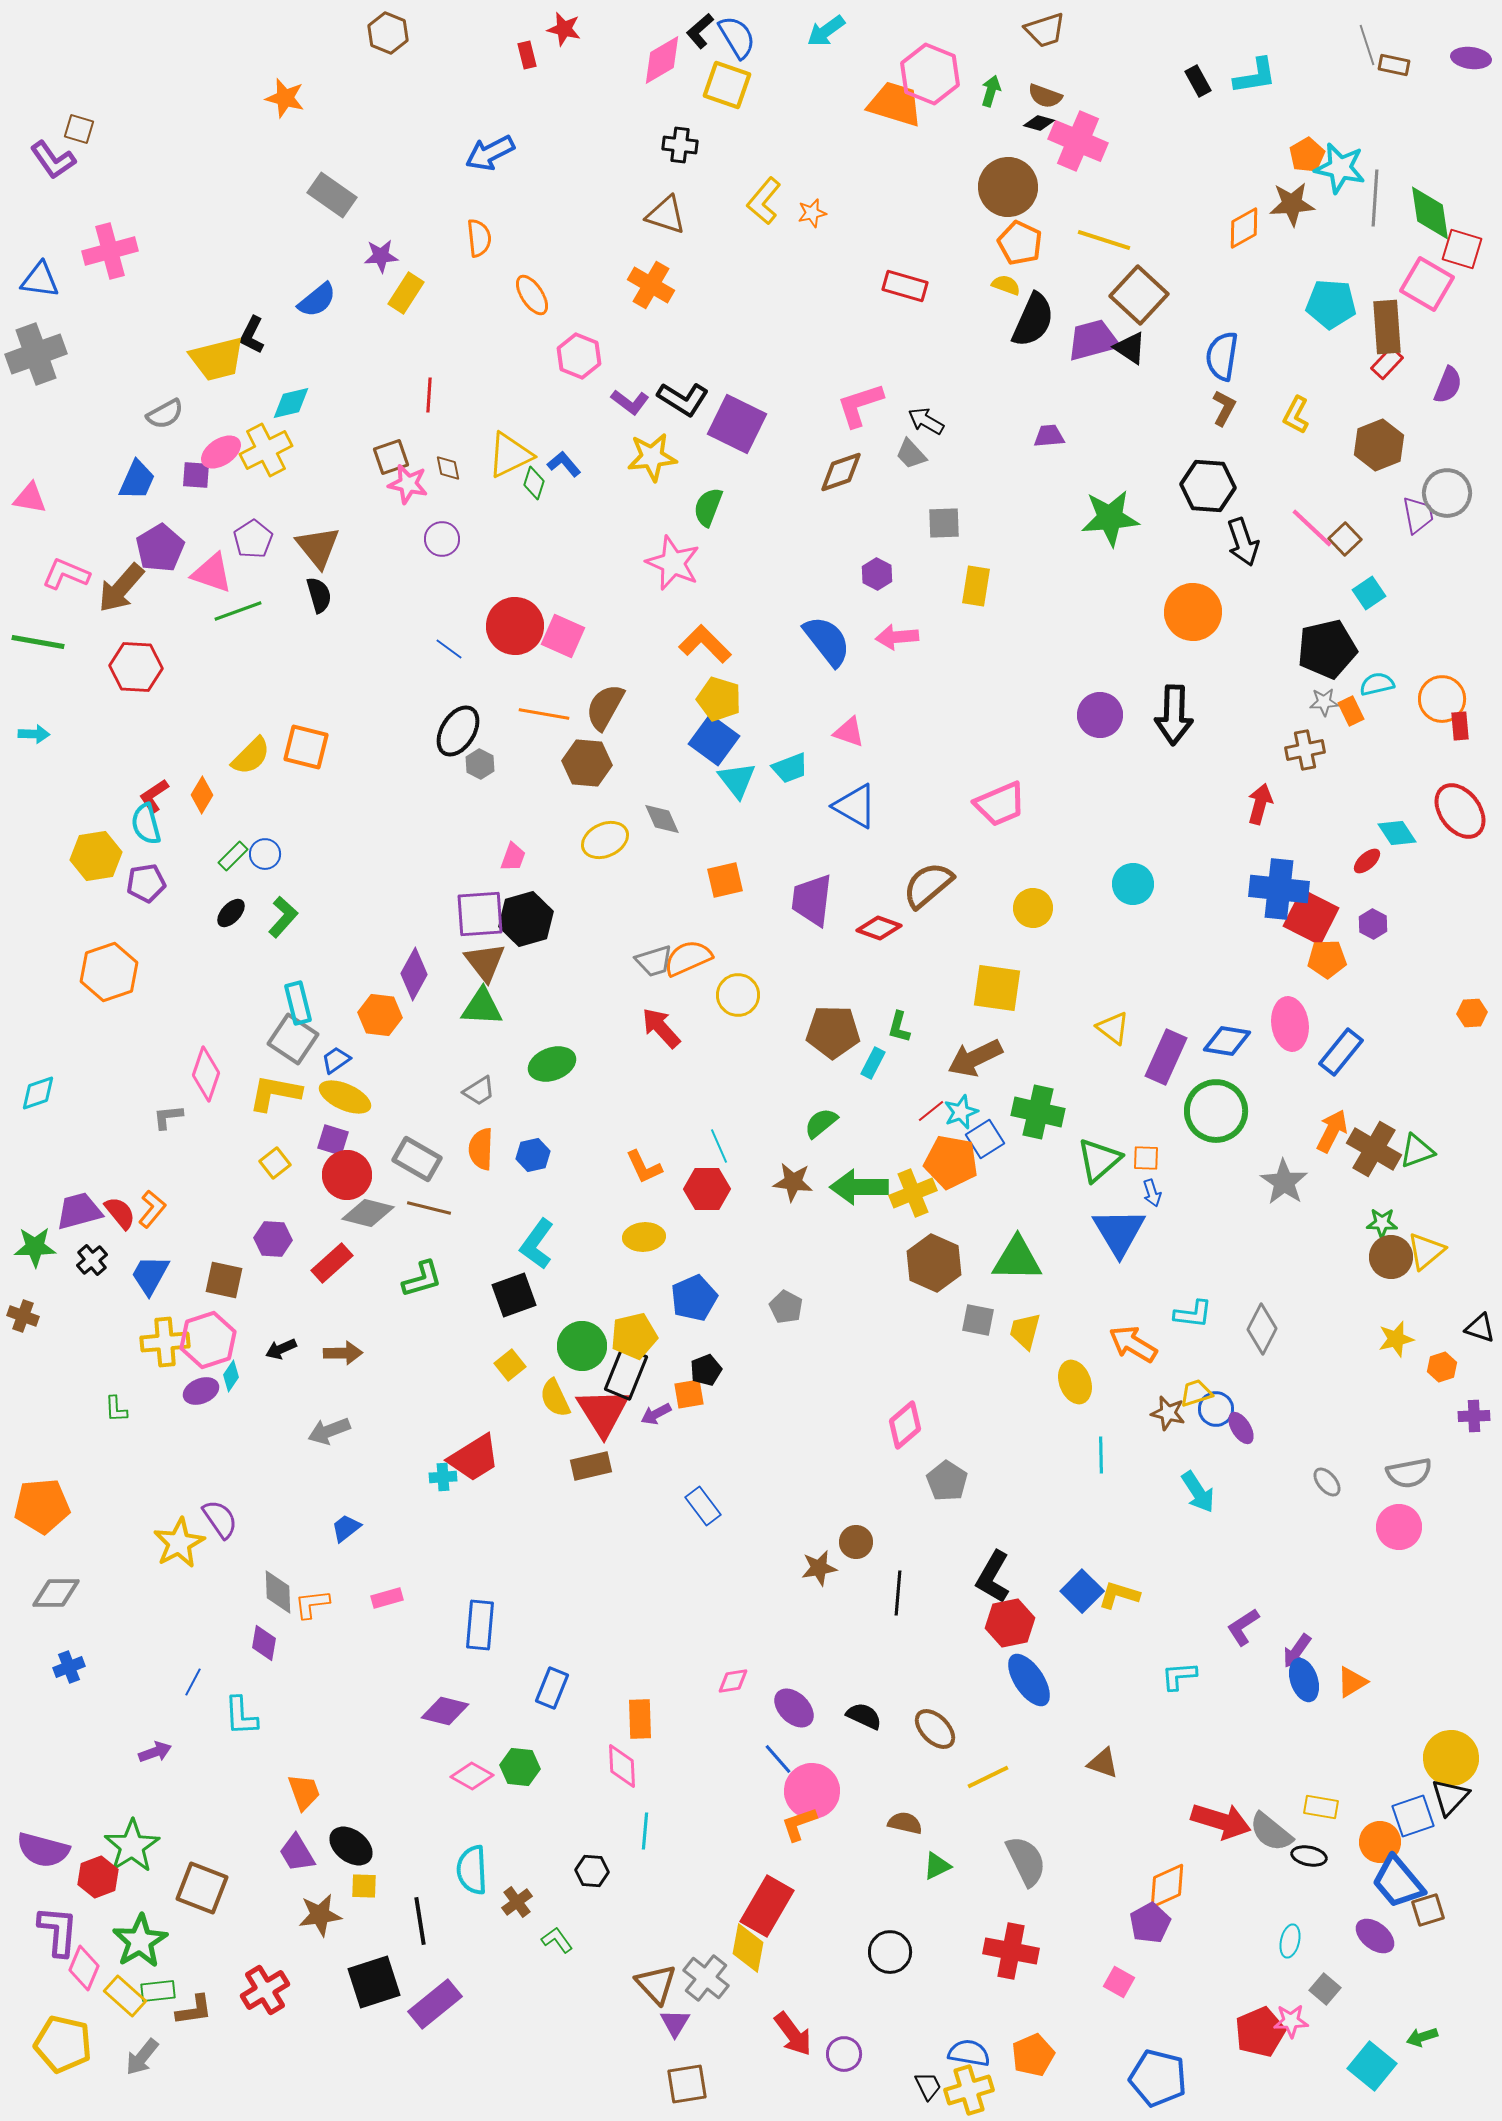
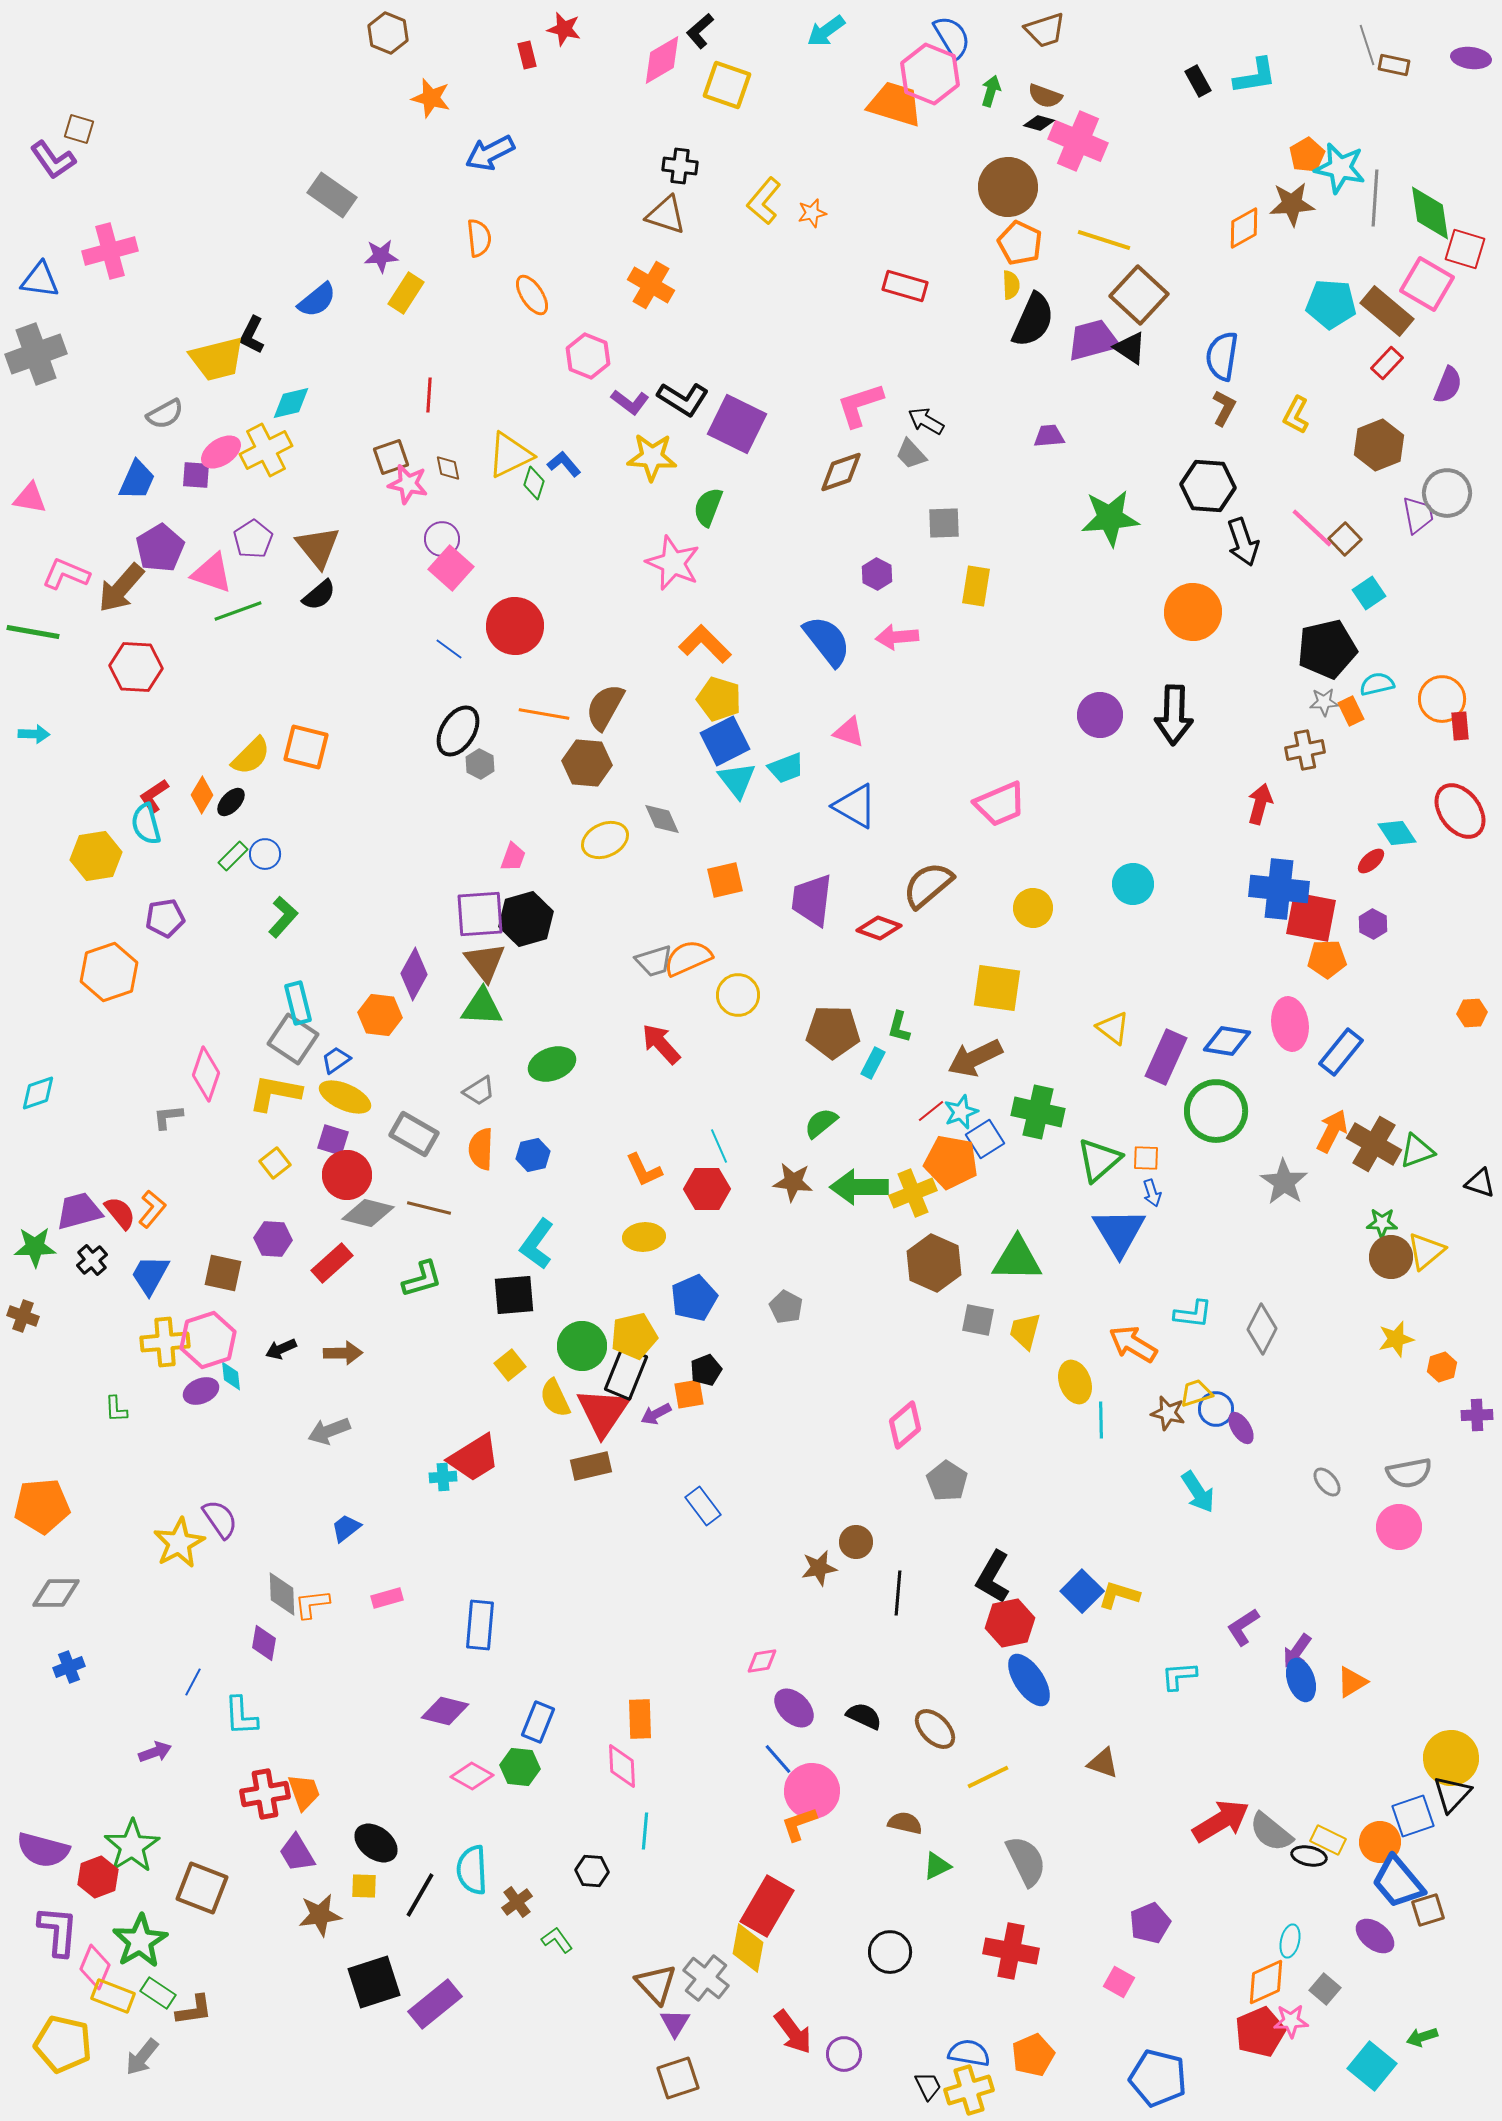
blue semicircle at (737, 37): moved 215 px right
orange star at (285, 98): moved 146 px right
black cross at (680, 145): moved 21 px down
red square at (1462, 249): moved 3 px right
yellow semicircle at (1006, 285): moved 5 px right; rotated 68 degrees clockwise
brown rectangle at (1387, 327): moved 16 px up; rotated 46 degrees counterclockwise
pink hexagon at (579, 356): moved 9 px right
yellow star at (652, 457): rotated 9 degrees clockwise
black semicircle at (319, 595): rotated 66 degrees clockwise
pink square at (563, 636): moved 112 px left, 68 px up; rotated 18 degrees clockwise
green line at (38, 642): moved 5 px left, 10 px up
blue square at (714, 740): moved 11 px right, 1 px down; rotated 27 degrees clockwise
cyan trapezoid at (790, 768): moved 4 px left
red ellipse at (1367, 861): moved 4 px right
purple pentagon at (146, 883): moved 19 px right, 35 px down
black ellipse at (231, 913): moved 111 px up
red square at (1311, 917): rotated 16 degrees counterclockwise
red arrow at (661, 1028): moved 16 px down
brown cross at (1374, 1149): moved 5 px up
gray rectangle at (417, 1159): moved 3 px left, 25 px up
orange L-shape at (644, 1167): moved 3 px down
brown square at (224, 1280): moved 1 px left, 7 px up
black square at (514, 1295): rotated 15 degrees clockwise
black triangle at (1480, 1328): moved 145 px up
cyan diamond at (231, 1376): rotated 40 degrees counterclockwise
red triangle at (603, 1412): rotated 6 degrees clockwise
purple cross at (1474, 1416): moved 3 px right, 1 px up
cyan line at (1101, 1455): moved 35 px up
gray diamond at (278, 1592): moved 4 px right, 2 px down
blue ellipse at (1304, 1680): moved 3 px left
pink diamond at (733, 1681): moved 29 px right, 20 px up
blue rectangle at (552, 1688): moved 14 px left, 34 px down
black triangle at (1450, 1797): moved 2 px right, 3 px up
yellow rectangle at (1321, 1807): moved 7 px right, 33 px down; rotated 16 degrees clockwise
red arrow at (1221, 1821): rotated 48 degrees counterclockwise
black ellipse at (351, 1846): moved 25 px right, 3 px up
orange diamond at (1167, 1886): moved 99 px right, 96 px down
black line at (420, 1921): moved 26 px up; rotated 39 degrees clockwise
purple pentagon at (1150, 1923): rotated 6 degrees clockwise
pink diamond at (84, 1968): moved 11 px right, 1 px up
red cross at (265, 1990): moved 196 px up; rotated 21 degrees clockwise
green rectangle at (158, 1991): moved 2 px down; rotated 40 degrees clockwise
yellow rectangle at (125, 1996): moved 12 px left; rotated 21 degrees counterclockwise
red arrow at (793, 2034): moved 2 px up
brown square at (687, 2084): moved 9 px left, 6 px up; rotated 9 degrees counterclockwise
